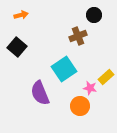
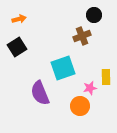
orange arrow: moved 2 px left, 4 px down
brown cross: moved 4 px right
black square: rotated 18 degrees clockwise
cyan square: moved 1 px left, 1 px up; rotated 15 degrees clockwise
yellow rectangle: rotated 49 degrees counterclockwise
pink star: rotated 24 degrees counterclockwise
